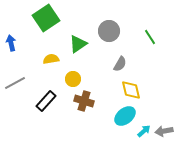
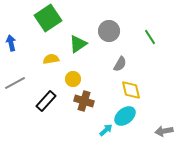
green square: moved 2 px right
cyan arrow: moved 38 px left, 1 px up
